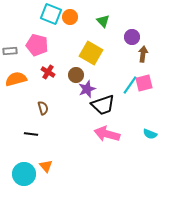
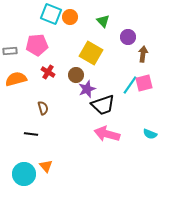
purple circle: moved 4 px left
pink pentagon: rotated 20 degrees counterclockwise
